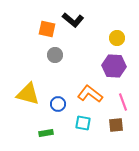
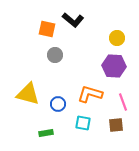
orange L-shape: rotated 20 degrees counterclockwise
